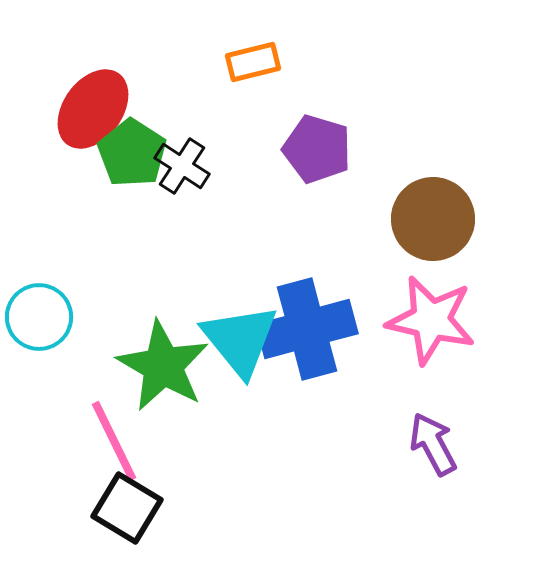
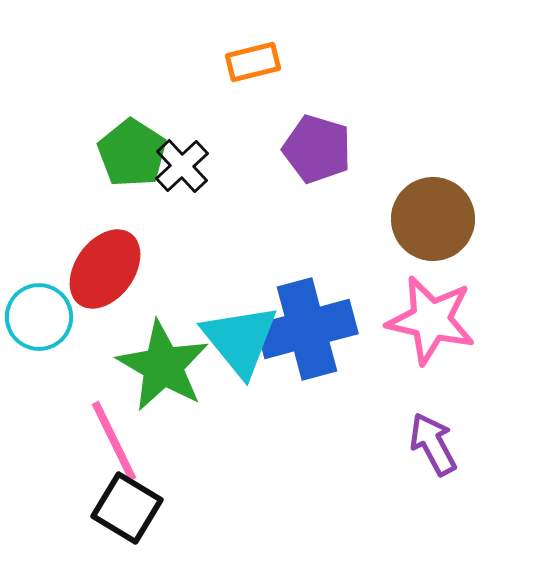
red ellipse: moved 12 px right, 160 px down
black cross: rotated 14 degrees clockwise
